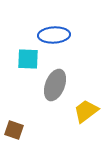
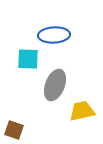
yellow trapezoid: moved 4 px left; rotated 24 degrees clockwise
